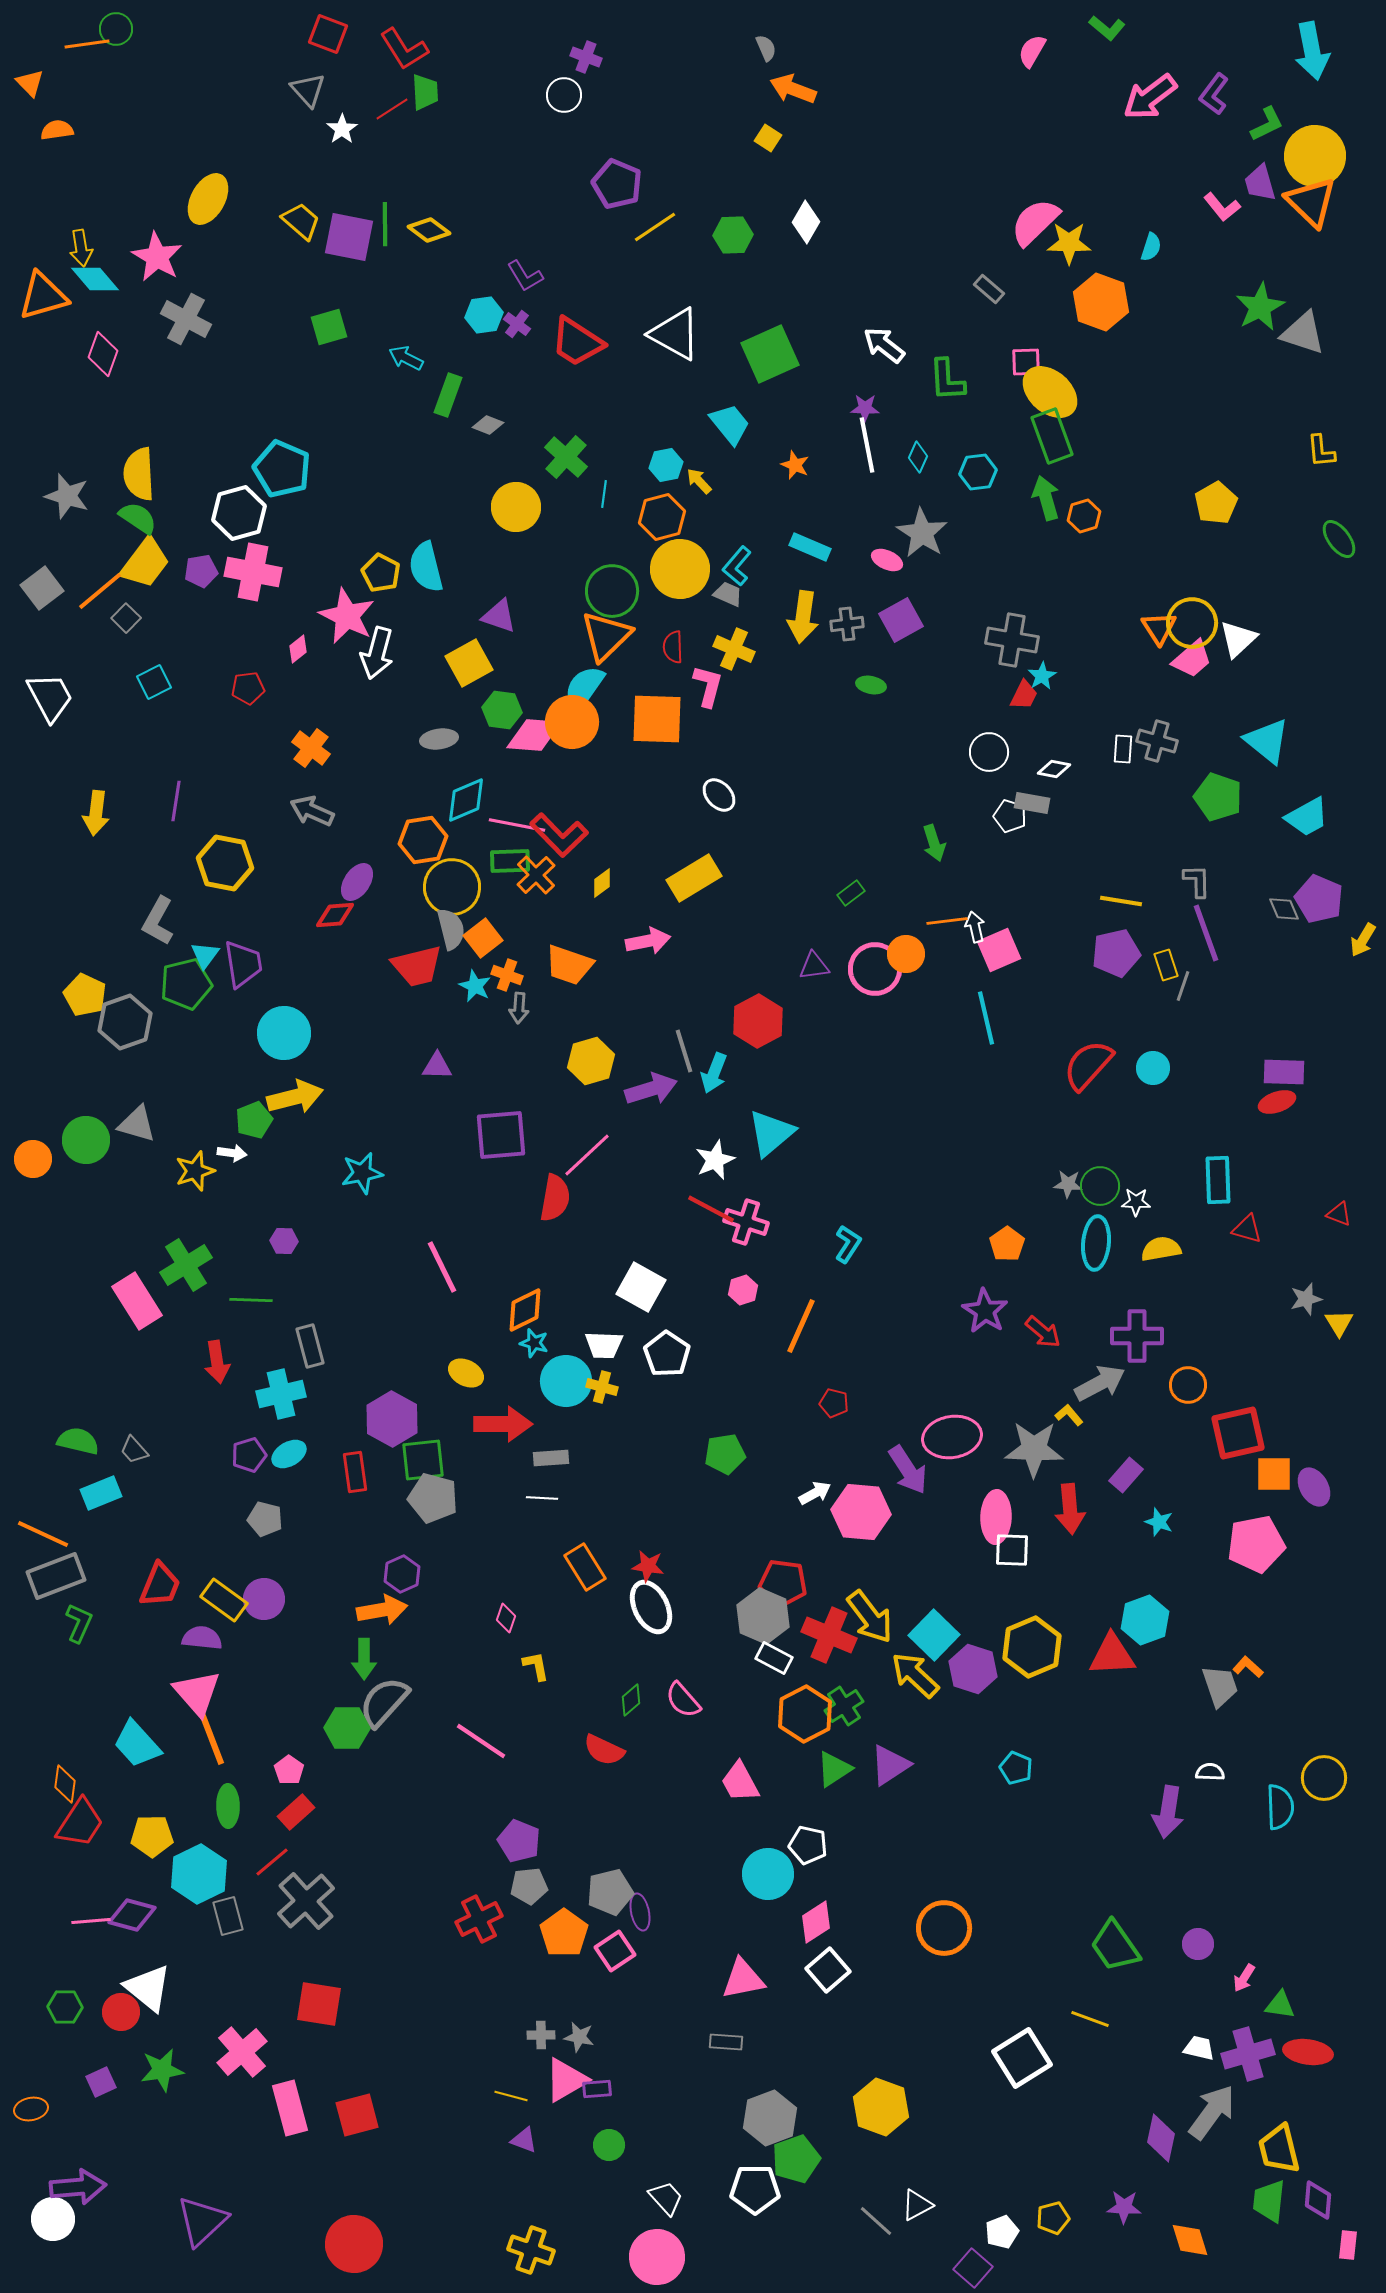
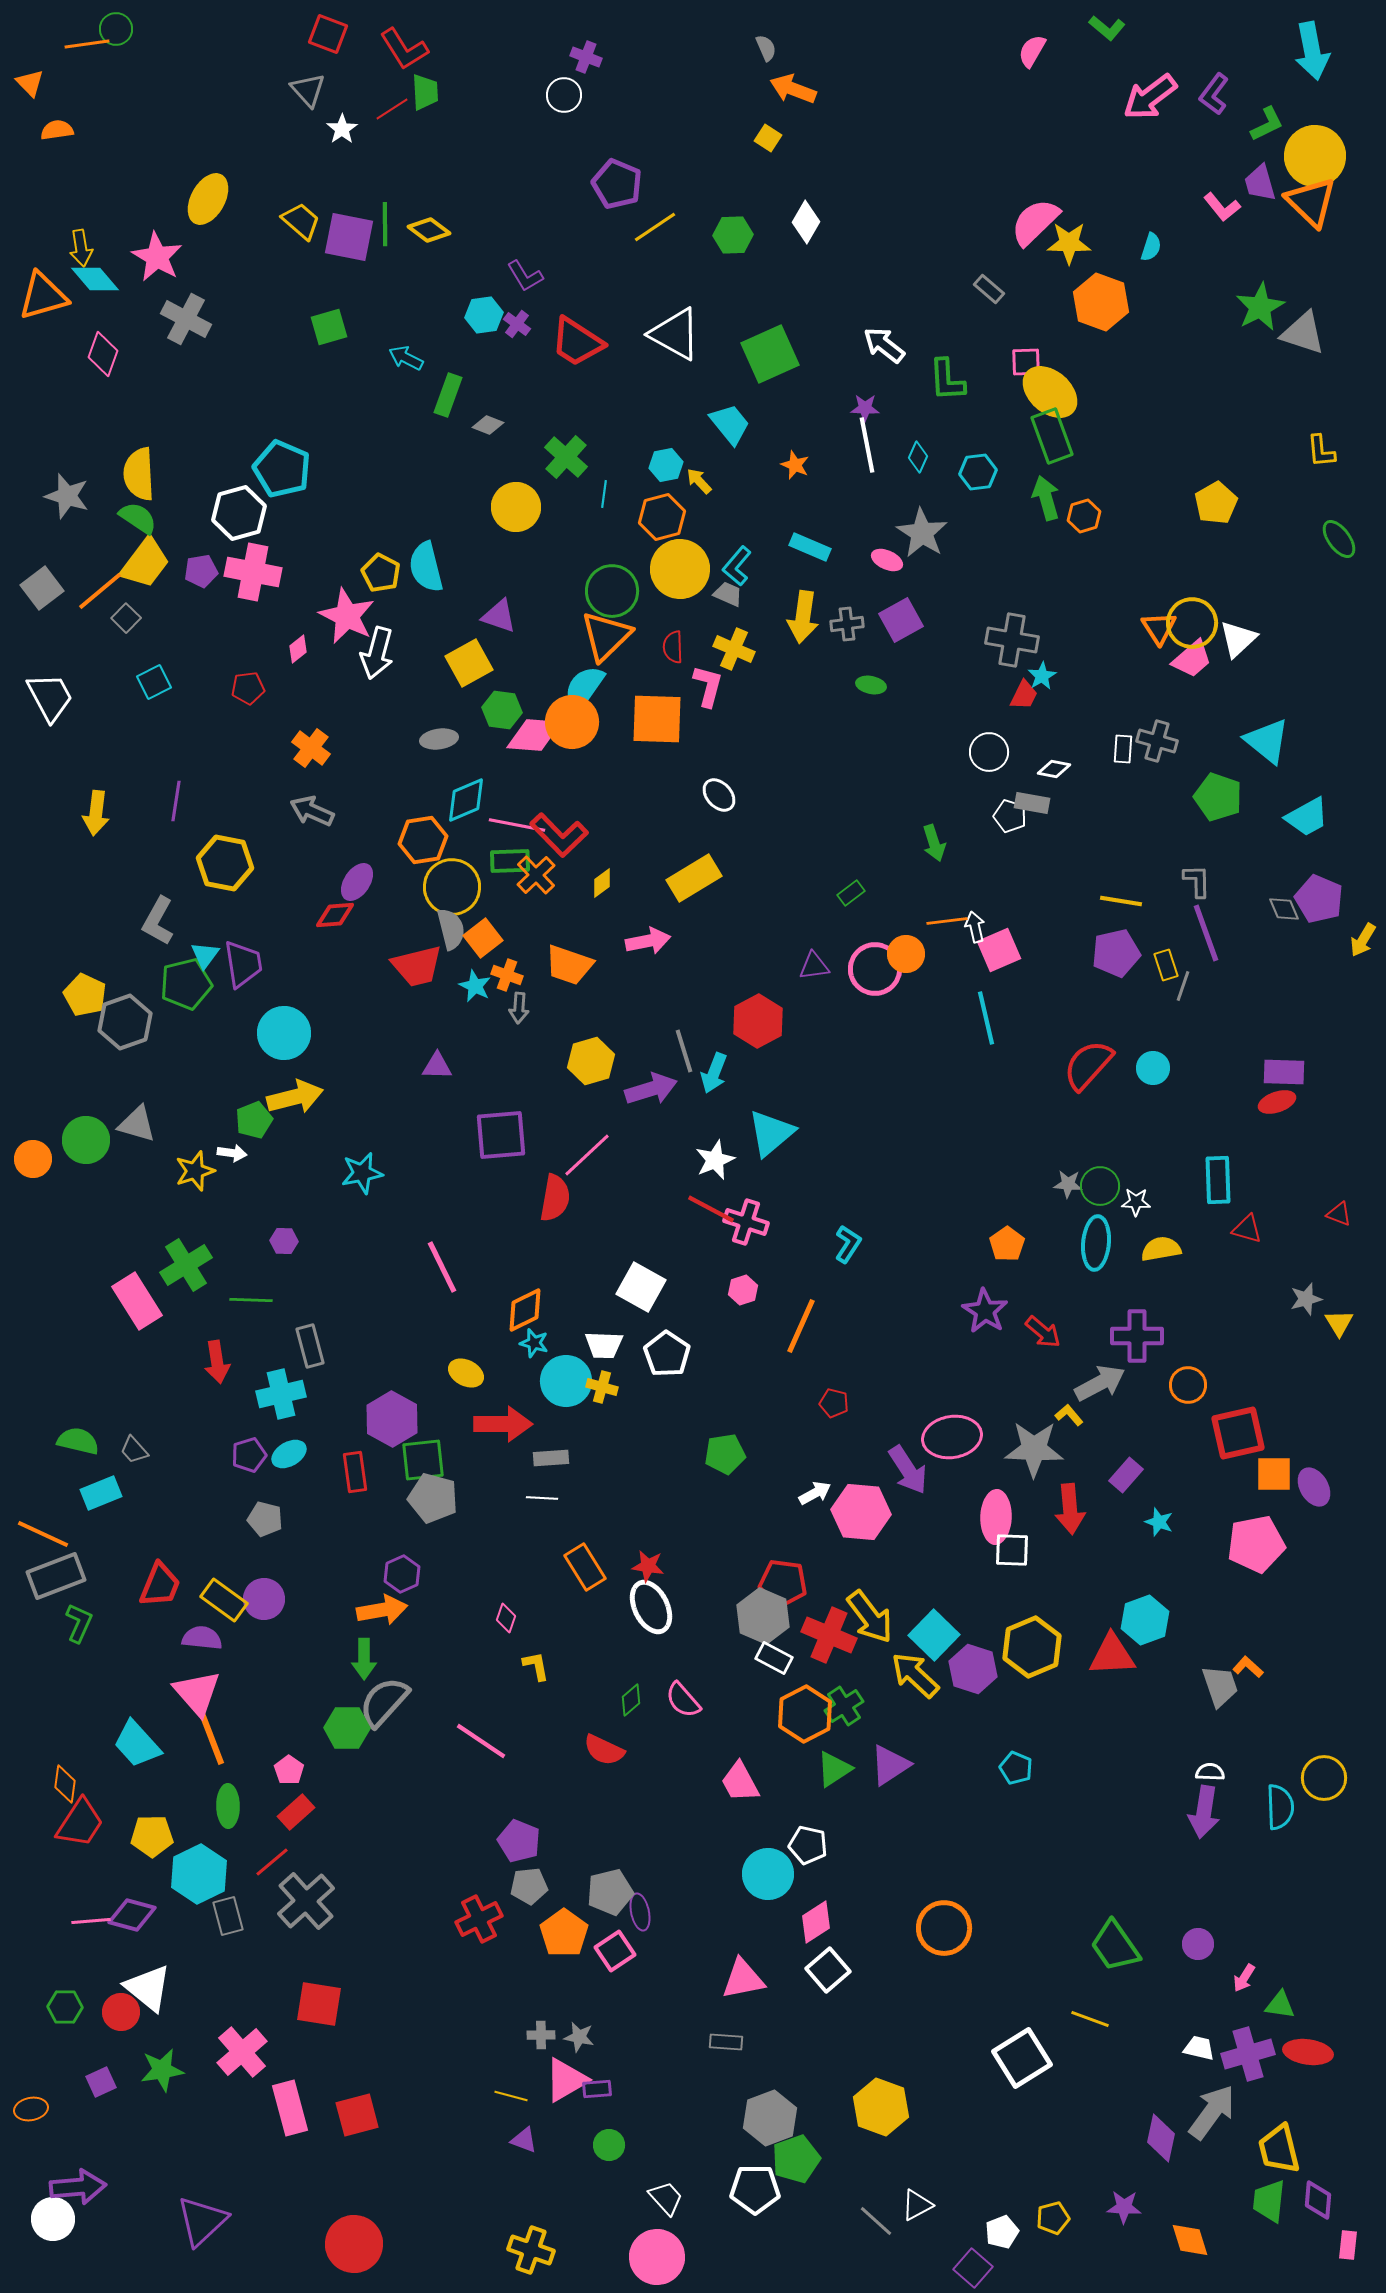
purple arrow at (1168, 1812): moved 36 px right
